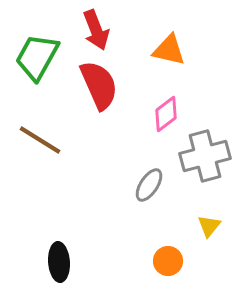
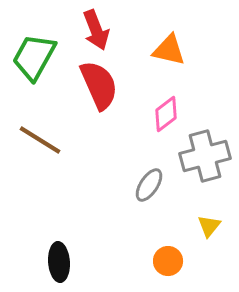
green trapezoid: moved 3 px left
